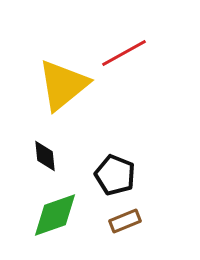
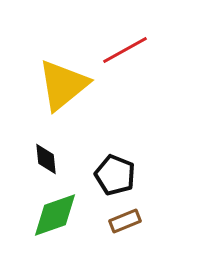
red line: moved 1 px right, 3 px up
black diamond: moved 1 px right, 3 px down
